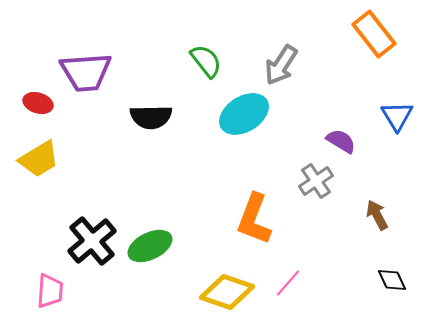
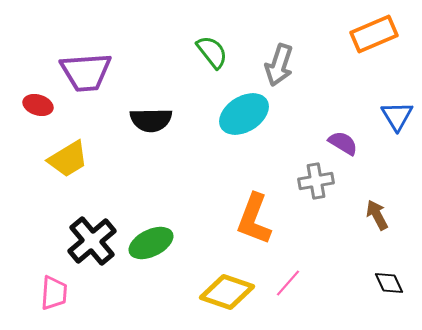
orange rectangle: rotated 75 degrees counterclockwise
green semicircle: moved 6 px right, 9 px up
gray arrow: moved 2 px left; rotated 15 degrees counterclockwise
red ellipse: moved 2 px down
black semicircle: moved 3 px down
purple semicircle: moved 2 px right, 2 px down
yellow trapezoid: moved 29 px right
gray cross: rotated 24 degrees clockwise
green ellipse: moved 1 px right, 3 px up
black diamond: moved 3 px left, 3 px down
pink trapezoid: moved 4 px right, 2 px down
